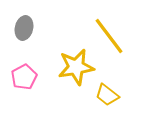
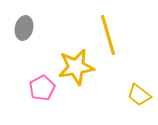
yellow line: moved 1 px left, 1 px up; rotated 21 degrees clockwise
pink pentagon: moved 18 px right, 11 px down
yellow trapezoid: moved 32 px right
